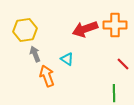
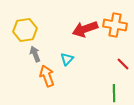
orange cross: rotated 10 degrees clockwise
cyan triangle: rotated 40 degrees clockwise
